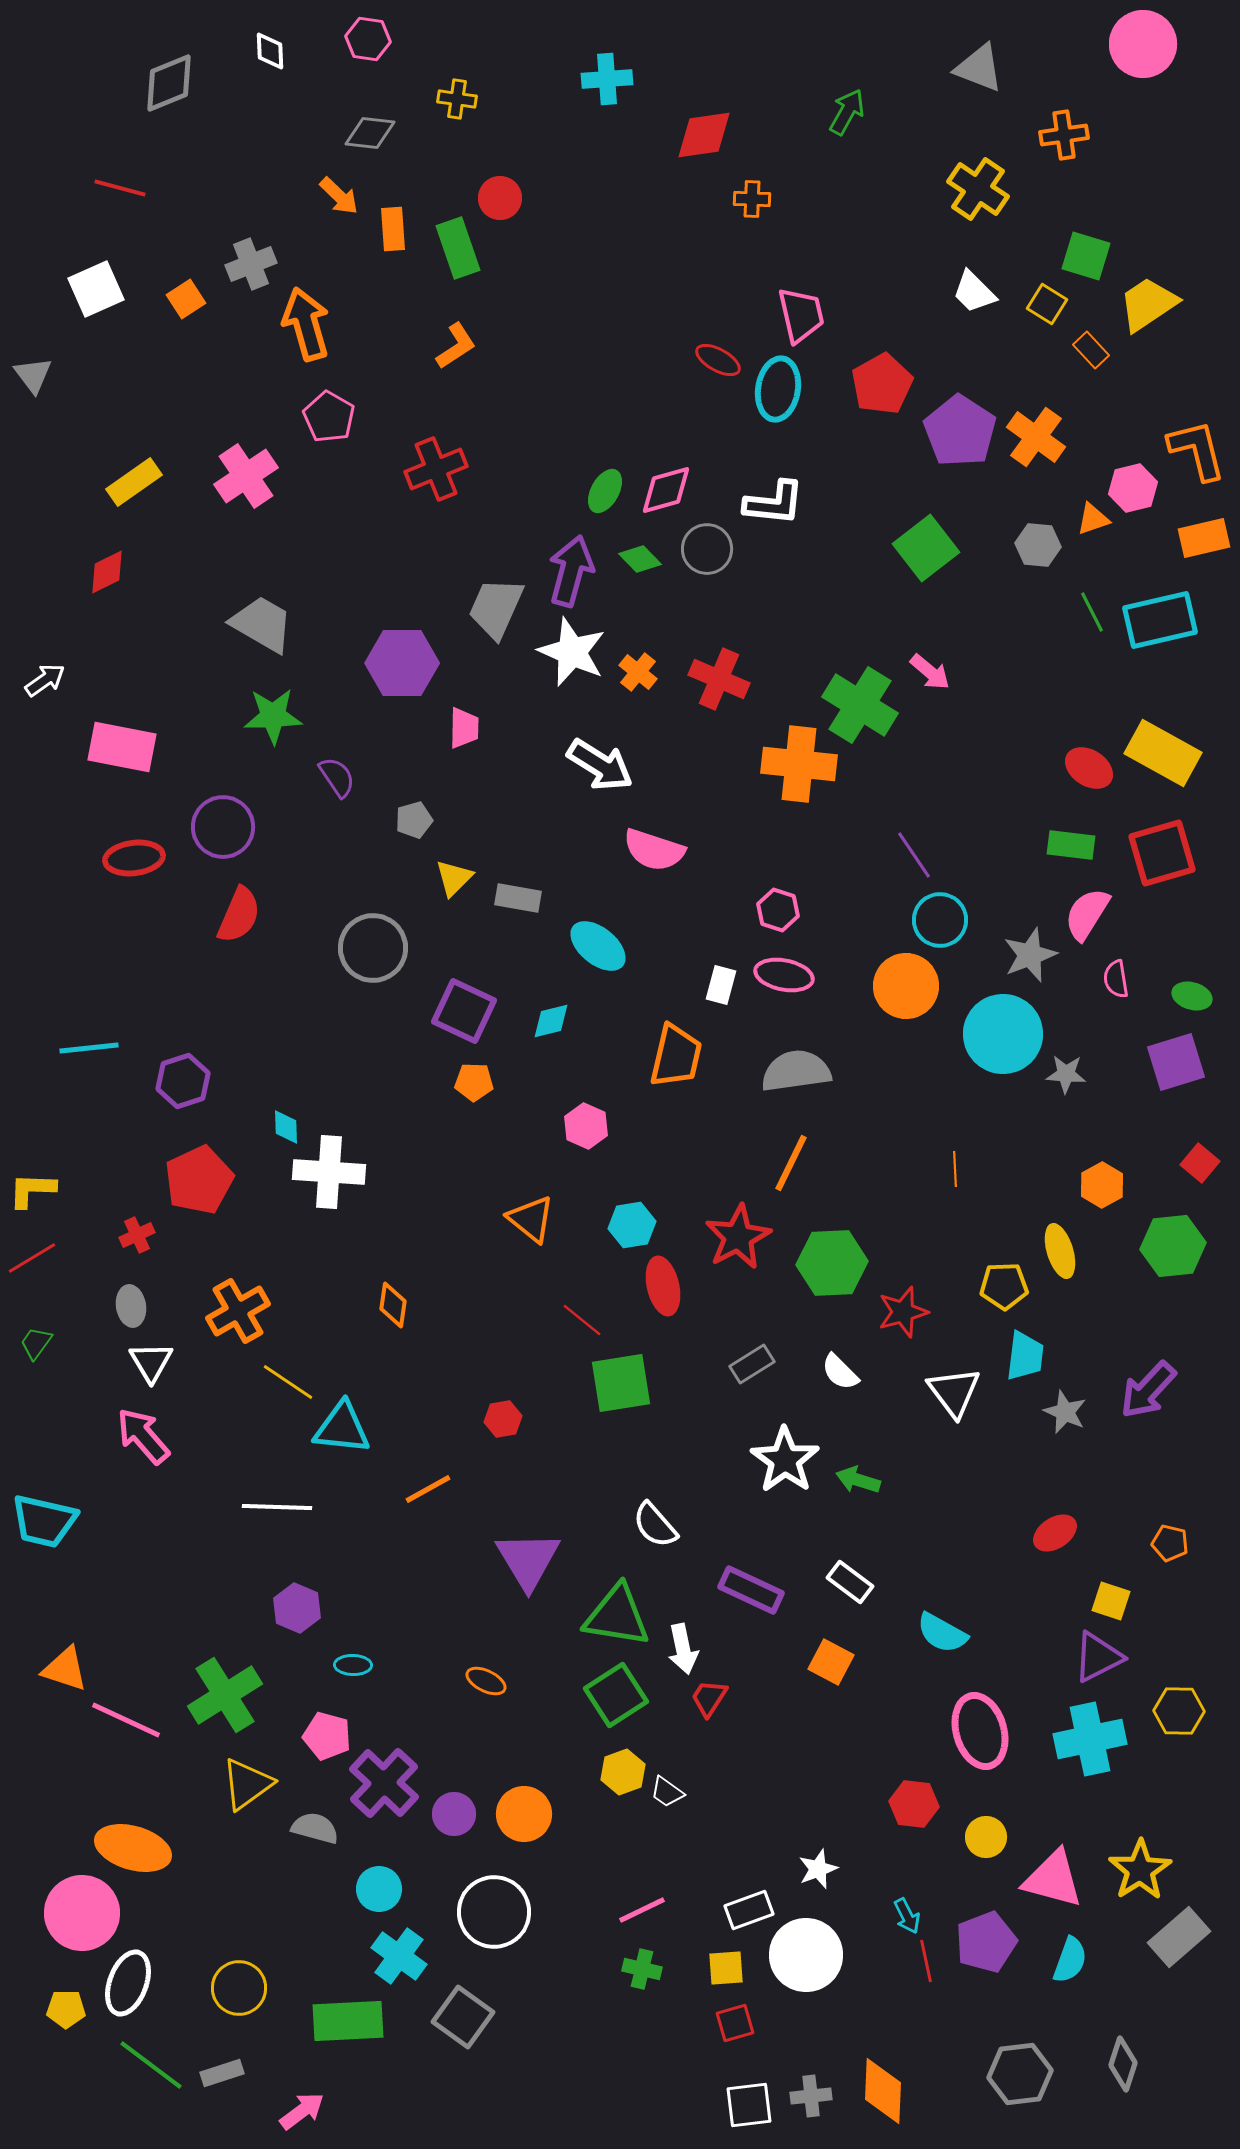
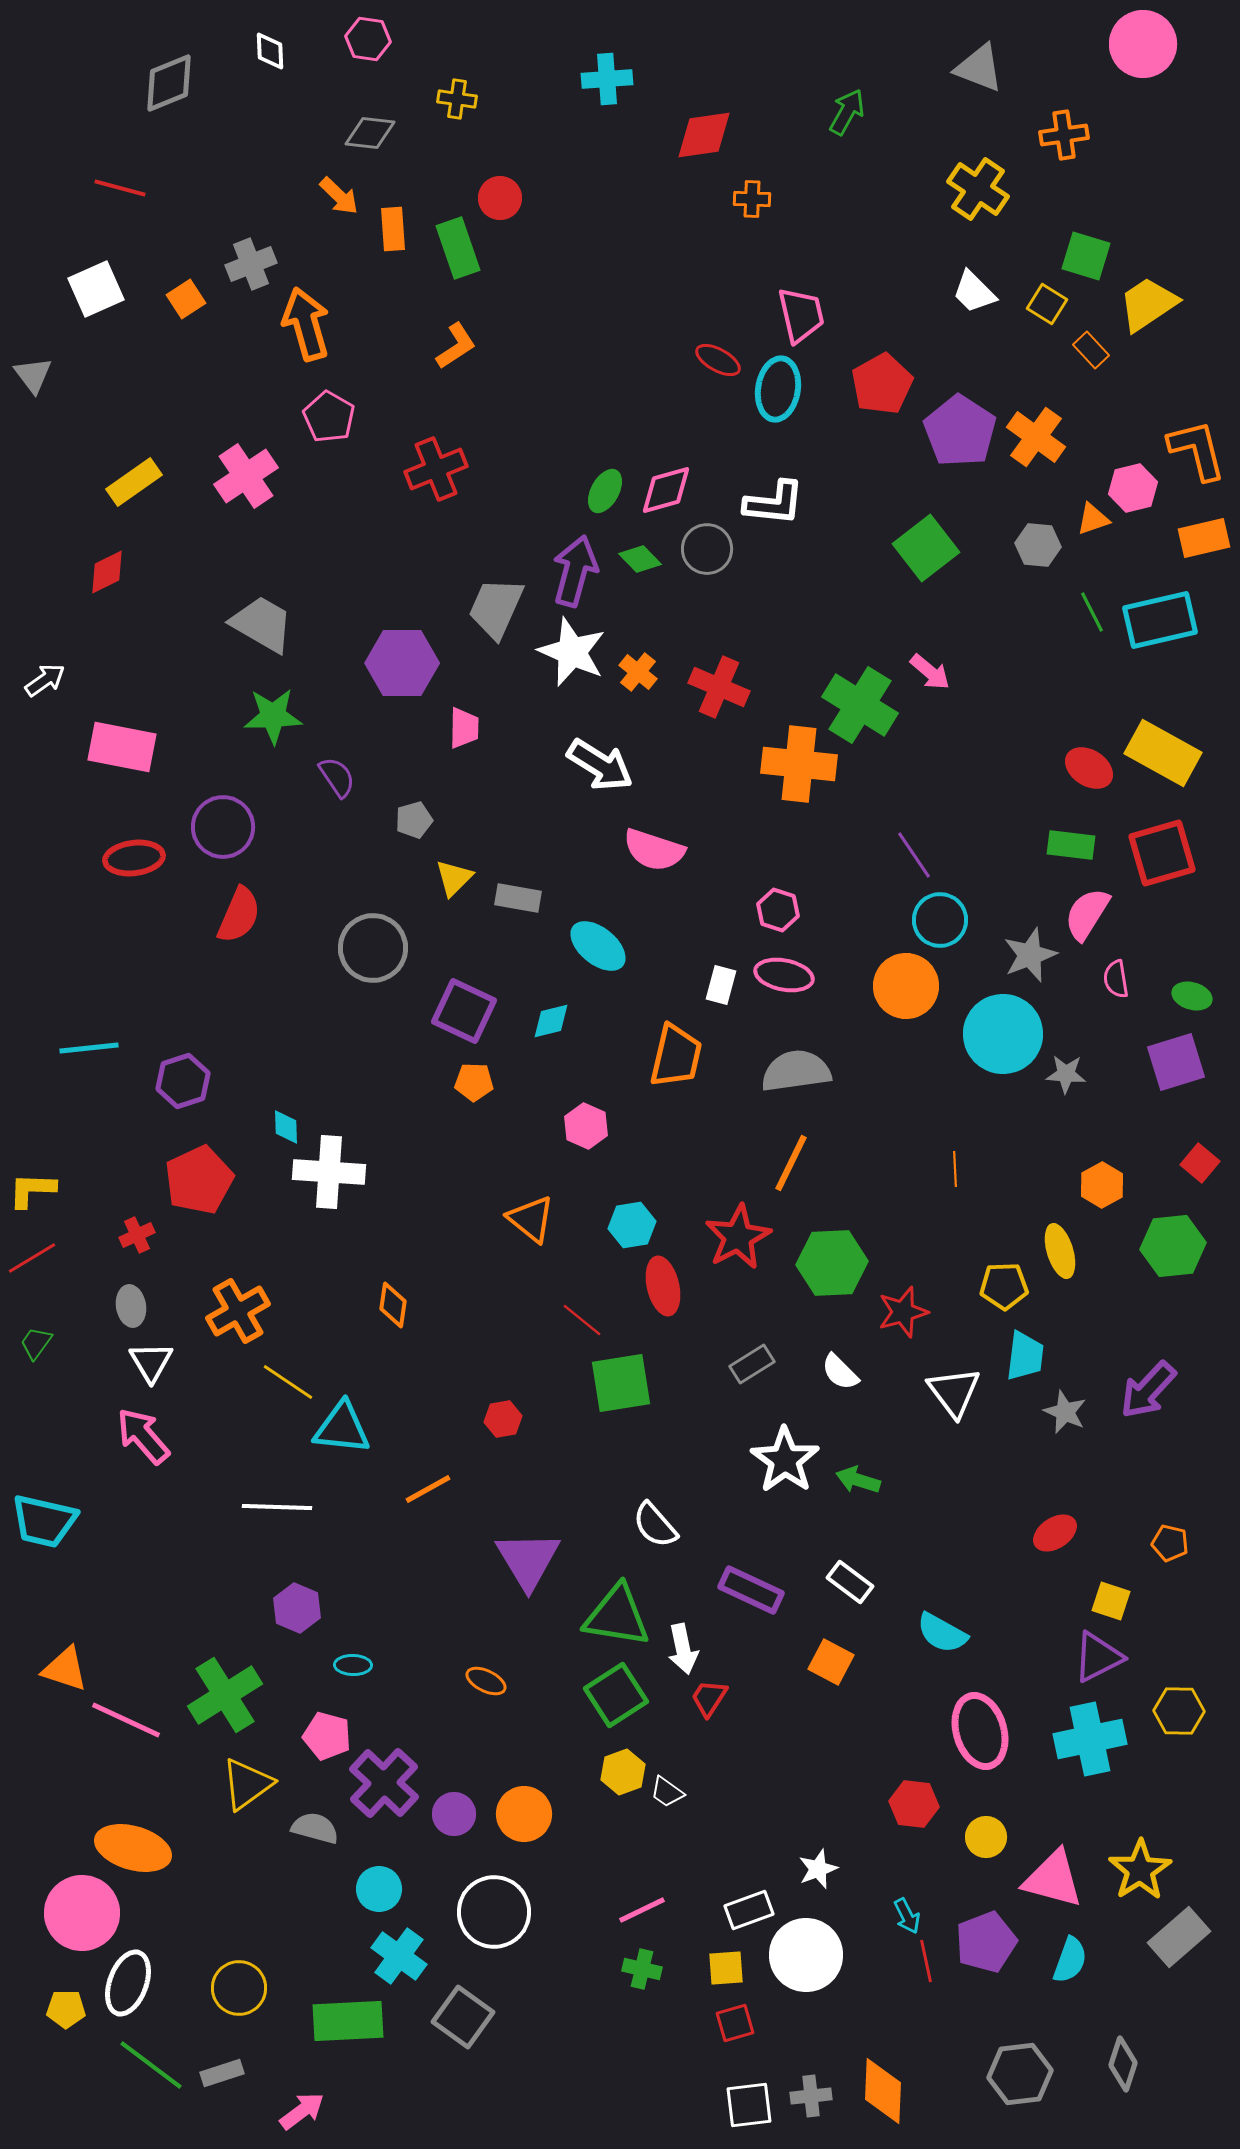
purple arrow at (571, 571): moved 4 px right
red cross at (719, 679): moved 8 px down
